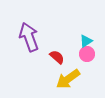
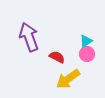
red semicircle: rotated 14 degrees counterclockwise
